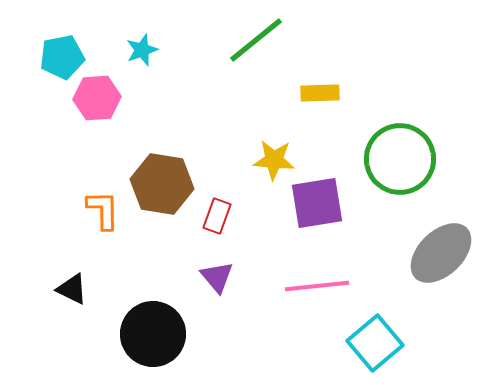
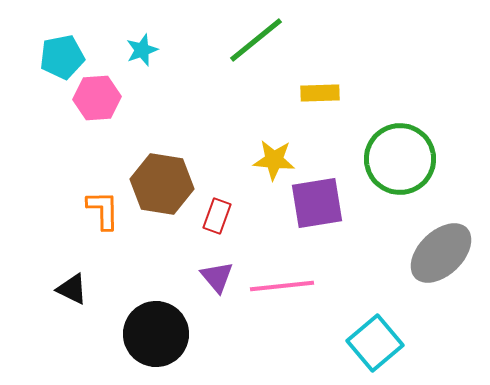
pink line: moved 35 px left
black circle: moved 3 px right
